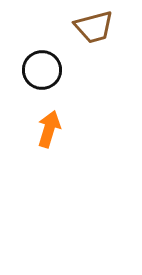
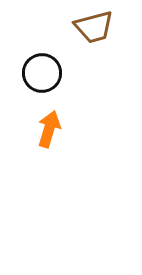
black circle: moved 3 px down
